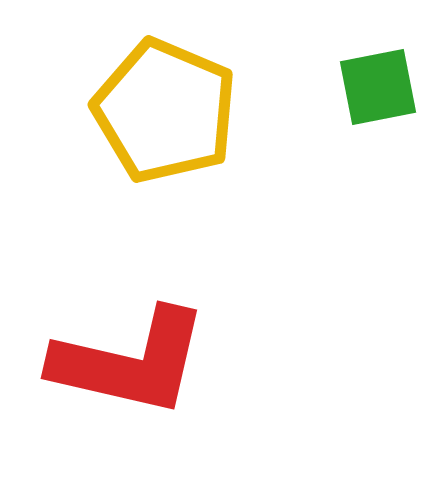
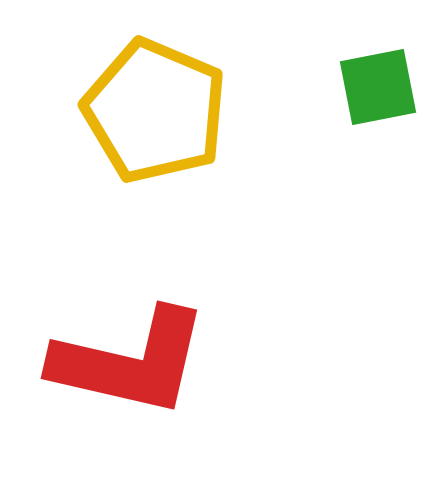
yellow pentagon: moved 10 px left
